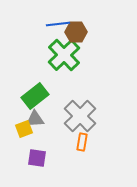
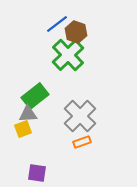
blue line: moved 1 px left; rotated 30 degrees counterclockwise
brown hexagon: rotated 20 degrees clockwise
green cross: moved 4 px right
gray triangle: moved 7 px left, 5 px up
yellow square: moved 1 px left
orange rectangle: rotated 60 degrees clockwise
purple square: moved 15 px down
